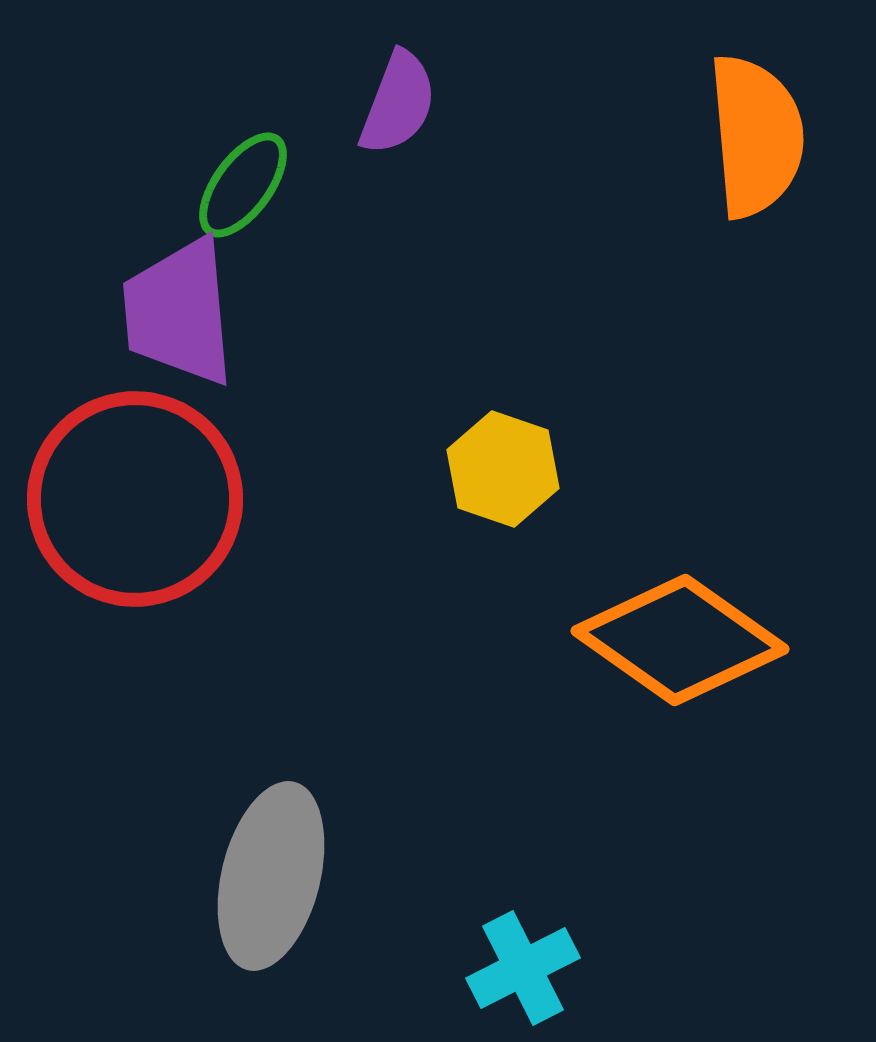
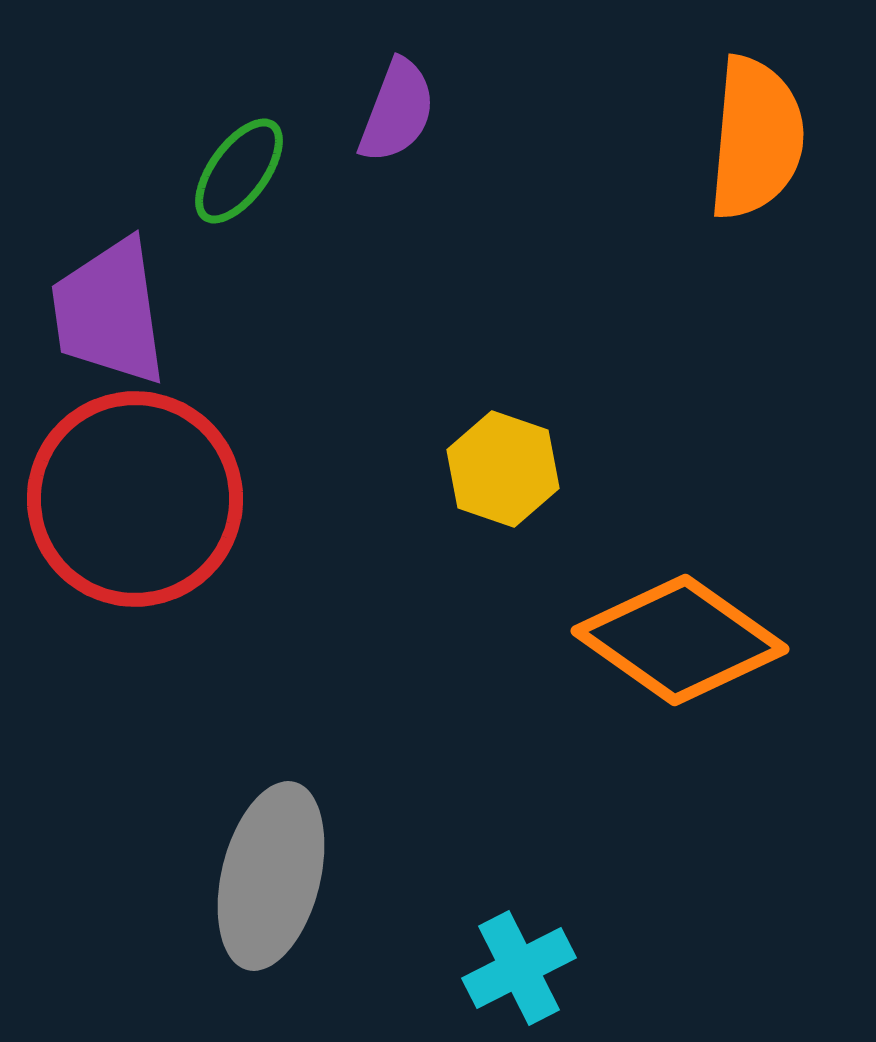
purple semicircle: moved 1 px left, 8 px down
orange semicircle: moved 2 px down; rotated 10 degrees clockwise
green ellipse: moved 4 px left, 14 px up
purple trapezoid: moved 70 px left; rotated 3 degrees counterclockwise
cyan cross: moved 4 px left
